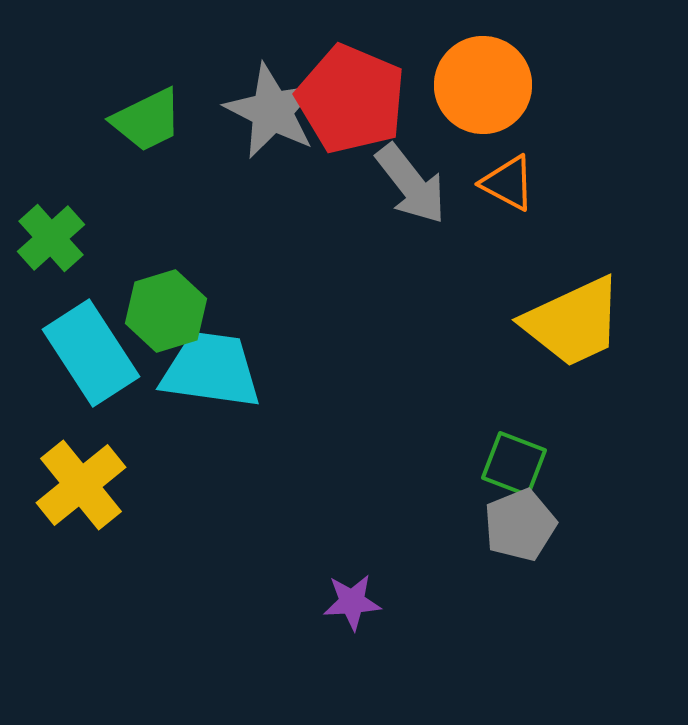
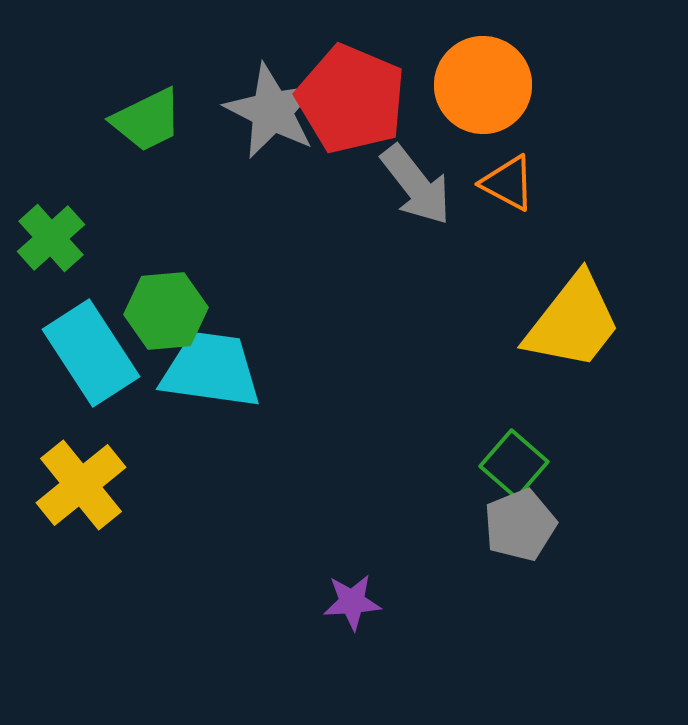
gray arrow: moved 5 px right, 1 px down
green hexagon: rotated 12 degrees clockwise
yellow trapezoid: rotated 27 degrees counterclockwise
green square: rotated 20 degrees clockwise
